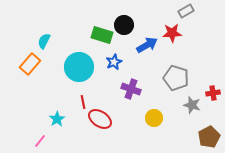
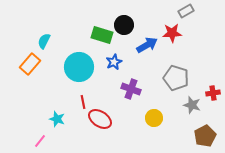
cyan star: rotated 21 degrees counterclockwise
brown pentagon: moved 4 px left, 1 px up
